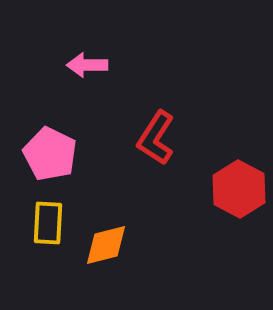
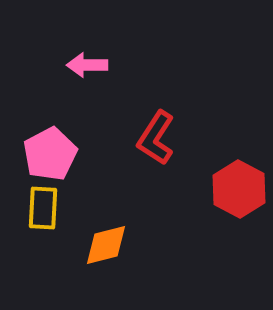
pink pentagon: rotated 18 degrees clockwise
yellow rectangle: moved 5 px left, 15 px up
